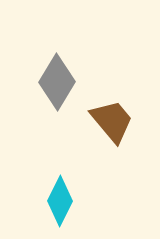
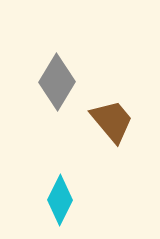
cyan diamond: moved 1 px up
